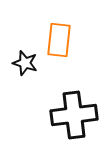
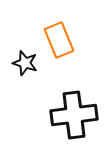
orange rectangle: rotated 28 degrees counterclockwise
